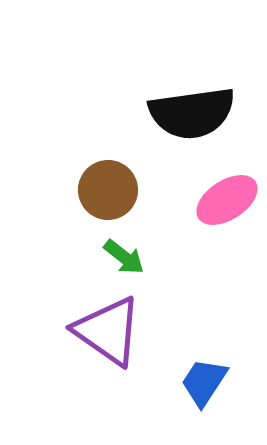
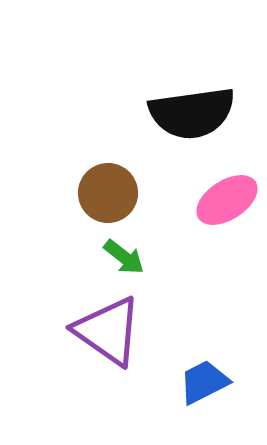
brown circle: moved 3 px down
blue trapezoid: rotated 30 degrees clockwise
